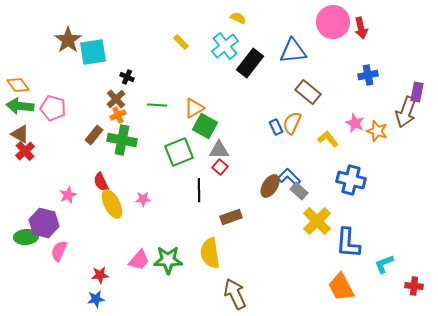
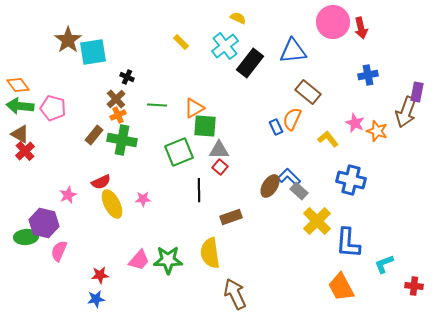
orange semicircle at (292, 123): moved 4 px up
green square at (205, 126): rotated 25 degrees counterclockwise
red semicircle at (101, 182): rotated 90 degrees counterclockwise
